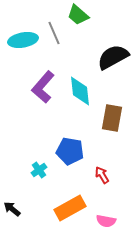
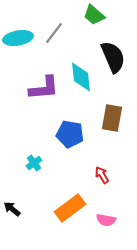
green trapezoid: moved 16 px right
gray line: rotated 60 degrees clockwise
cyan ellipse: moved 5 px left, 2 px up
black semicircle: rotated 96 degrees clockwise
purple L-shape: moved 1 px right, 1 px down; rotated 136 degrees counterclockwise
cyan diamond: moved 1 px right, 14 px up
blue pentagon: moved 17 px up
cyan cross: moved 5 px left, 7 px up
orange rectangle: rotated 8 degrees counterclockwise
pink semicircle: moved 1 px up
